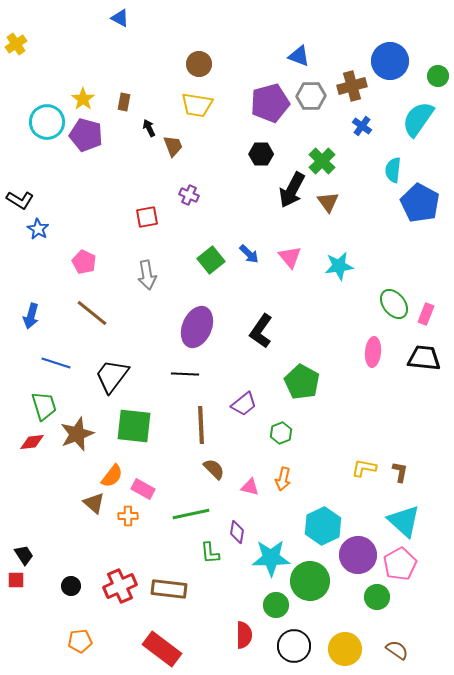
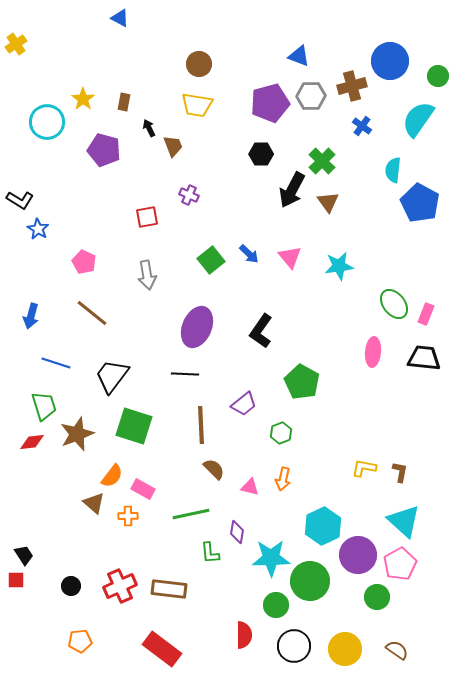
purple pentagon at (86, 135): moved 18 px right, 15 px down
green square at (134, 426): rotated 12 degrees clockwise
